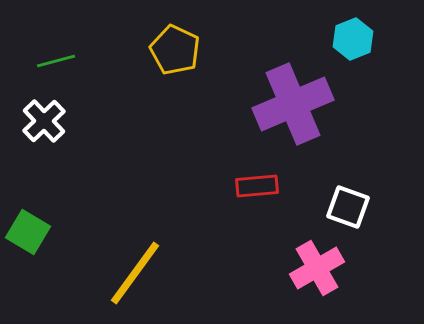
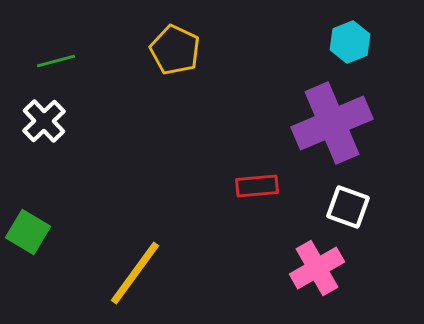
cyan hexagon: moved 3 px left, 3 px down
purple cross: moved 39 px right, 19 px down
